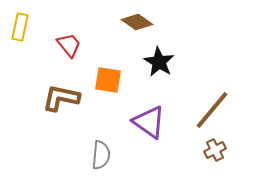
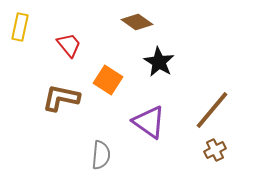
orange square: rotated 24 degrees clockwise
